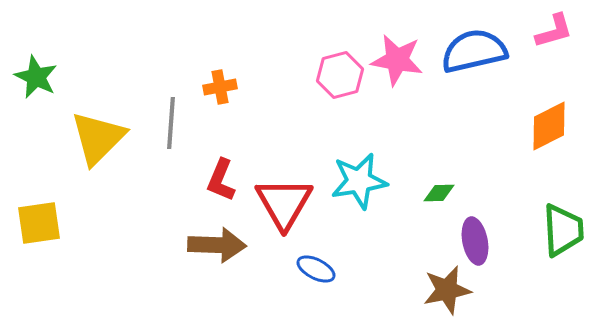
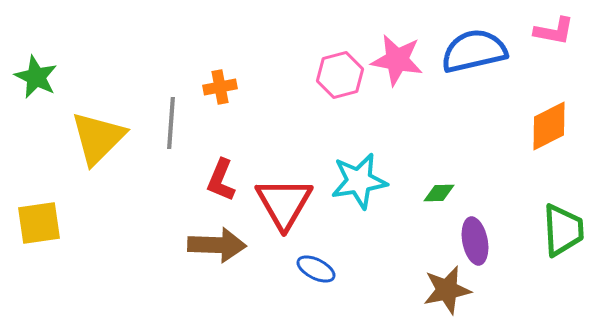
pink L-shape: rotated 27 degrees clockwise
